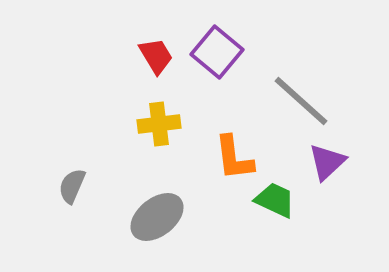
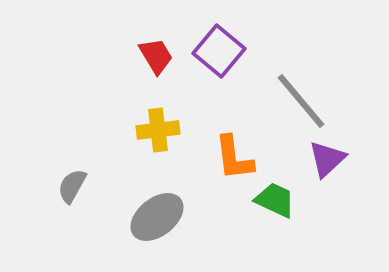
purple square: moved 2 px right, 1 px up
gray line: rotated 8 degrees clockwise
yellow cross: moved 1 px left, 6 px down
purple triangle: moved 3 px up
gray semicircle: rotated 6 degrees clockwise
